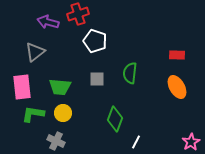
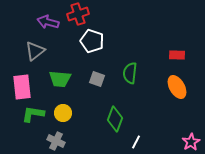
white pentagon: moved 3 px left
gray triangle: moved 1 px up
gray square: rotated 21 degrees clockwise
green trapezoid: moved 8 px up
